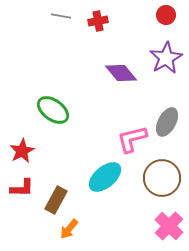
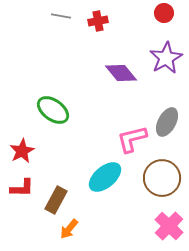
red circle: moved 2 px left, 2 px up
